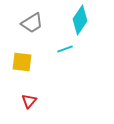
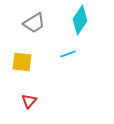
gray trapezoid: moved 2 px right
cyan line: moved 3 px right, 5 px down
